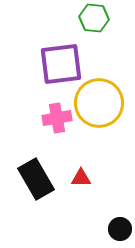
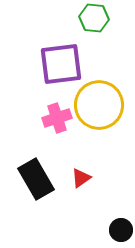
yellow circle: moved 2 px down
pink cross: rotated 8 degrees counterclockwise
red triangle: rotated 35 degrees counterclockwise
black circle: moved 1 px right, 1 px down
